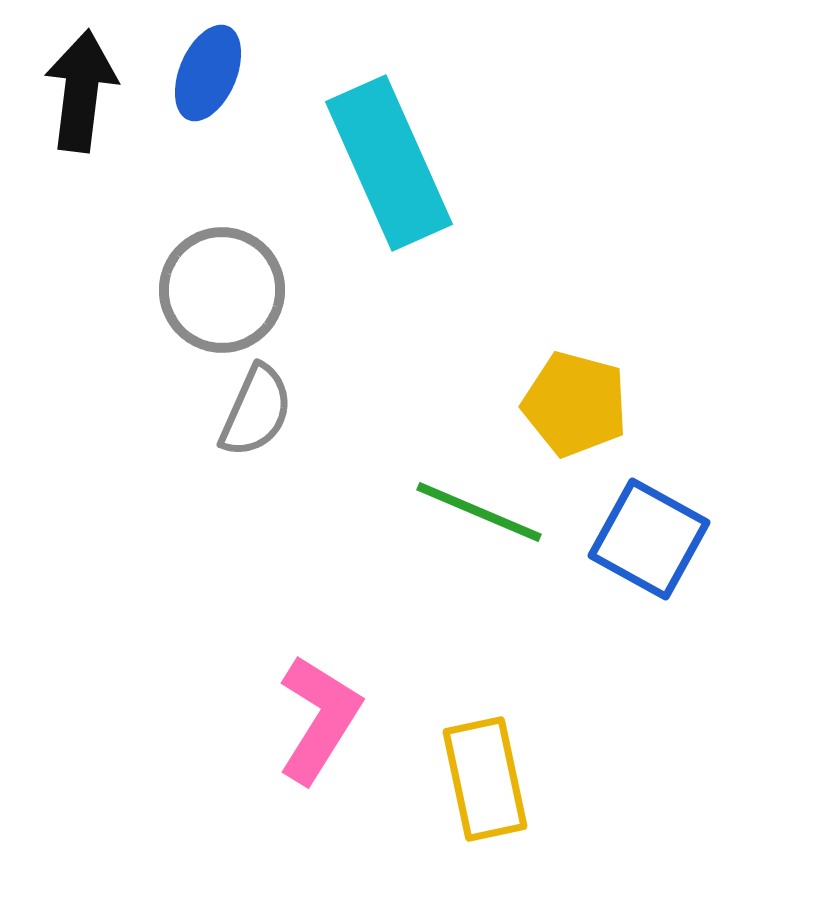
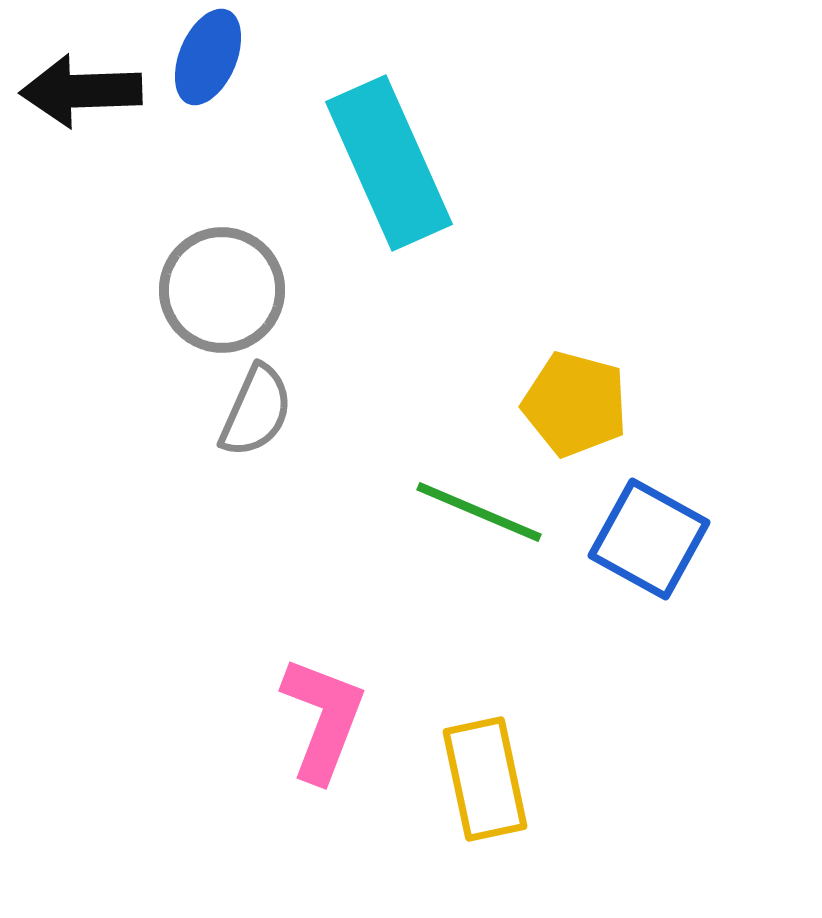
blue ellipse: moved 16 px up
black arrow: rotated 99 degrees counterclockwise
pink L-shape: moved 4 px right; rotated 11 degrees counterclockwise
